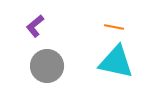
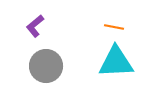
cyan triangle: rotated 15 degrees counterclockwise
gray circle: moved 1 px left
